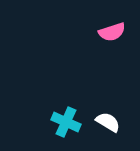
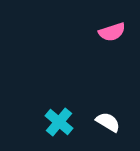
cyan cross: moved 7 px left; rotated 16 degrees clockwise
